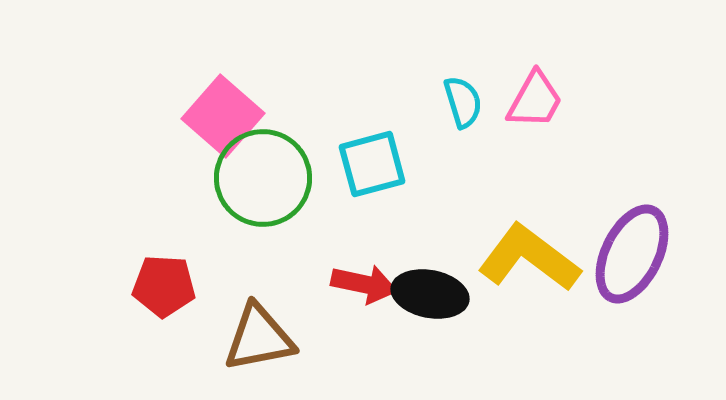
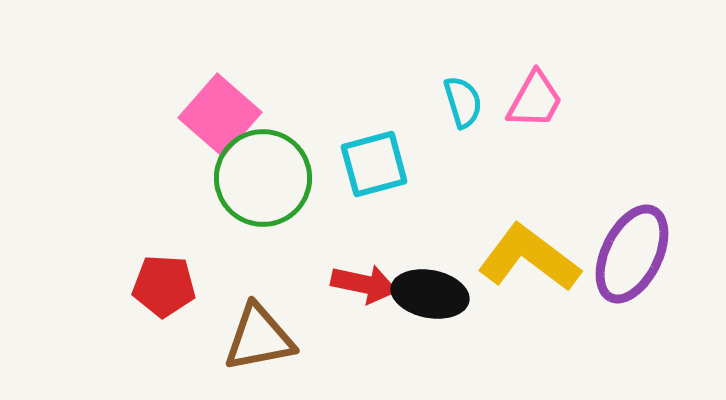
pink square: moved 3 px left, 1 px up
cyan square: moved 2 px right
